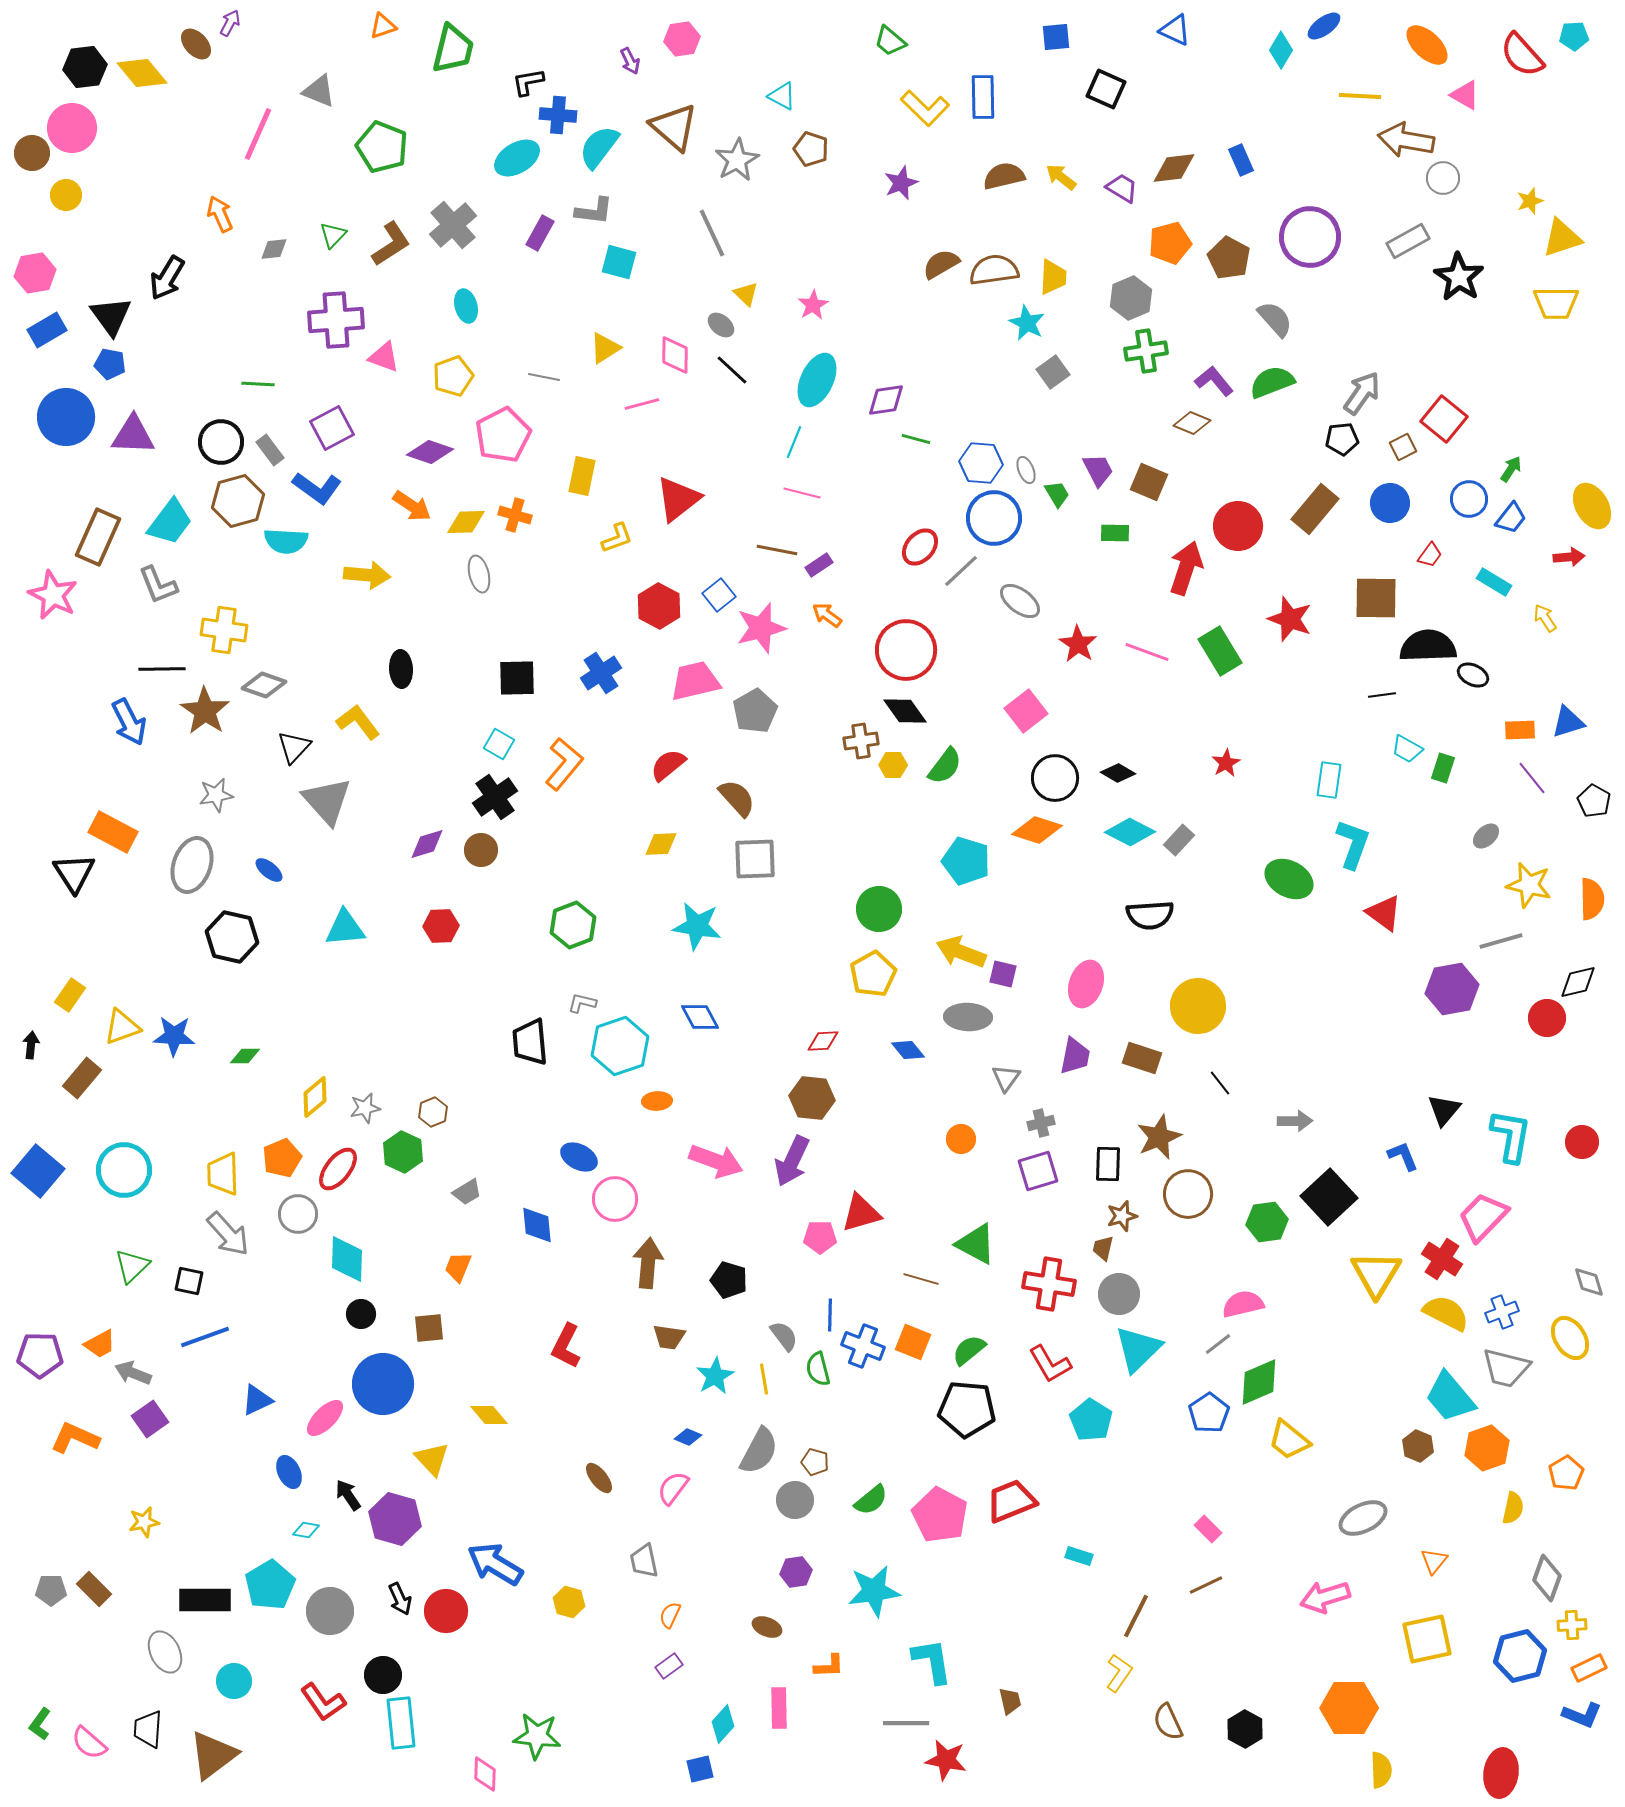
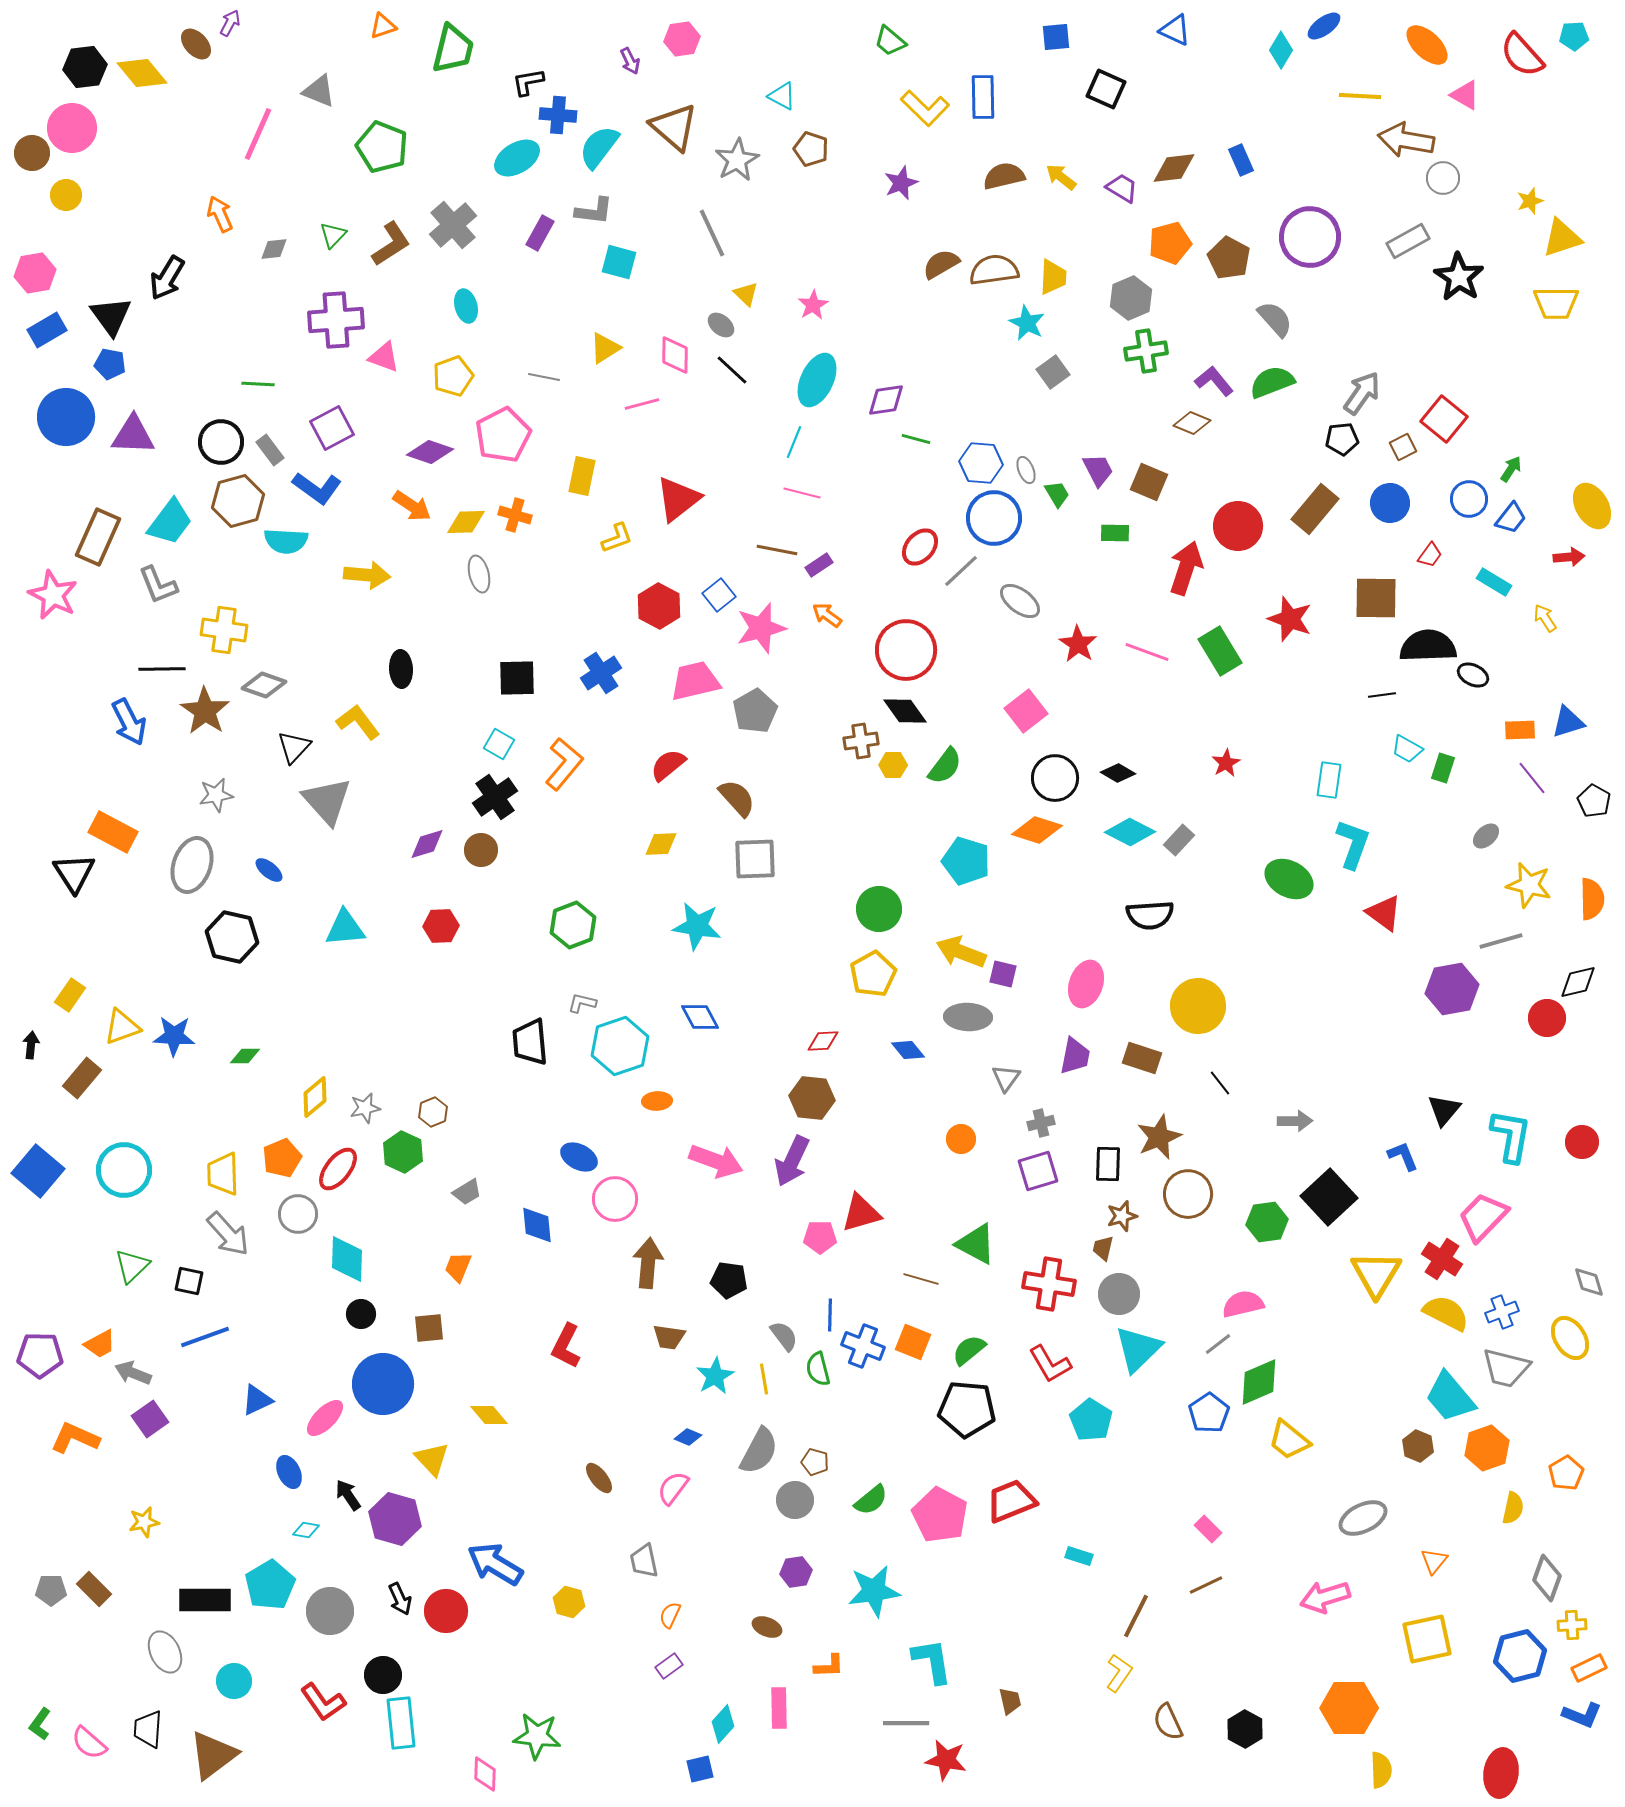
black pentagon at (729, 1280): rotated 9 degrees counterclockwise
